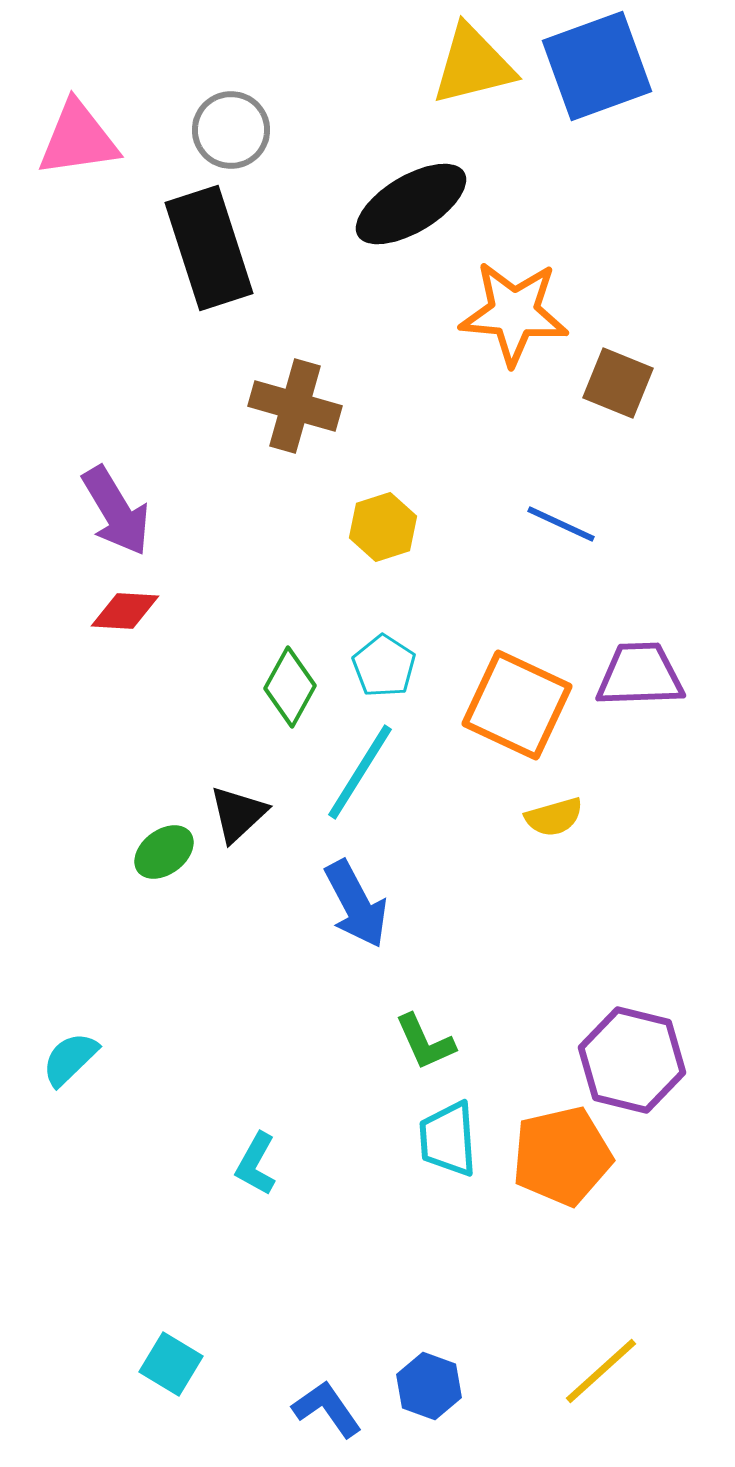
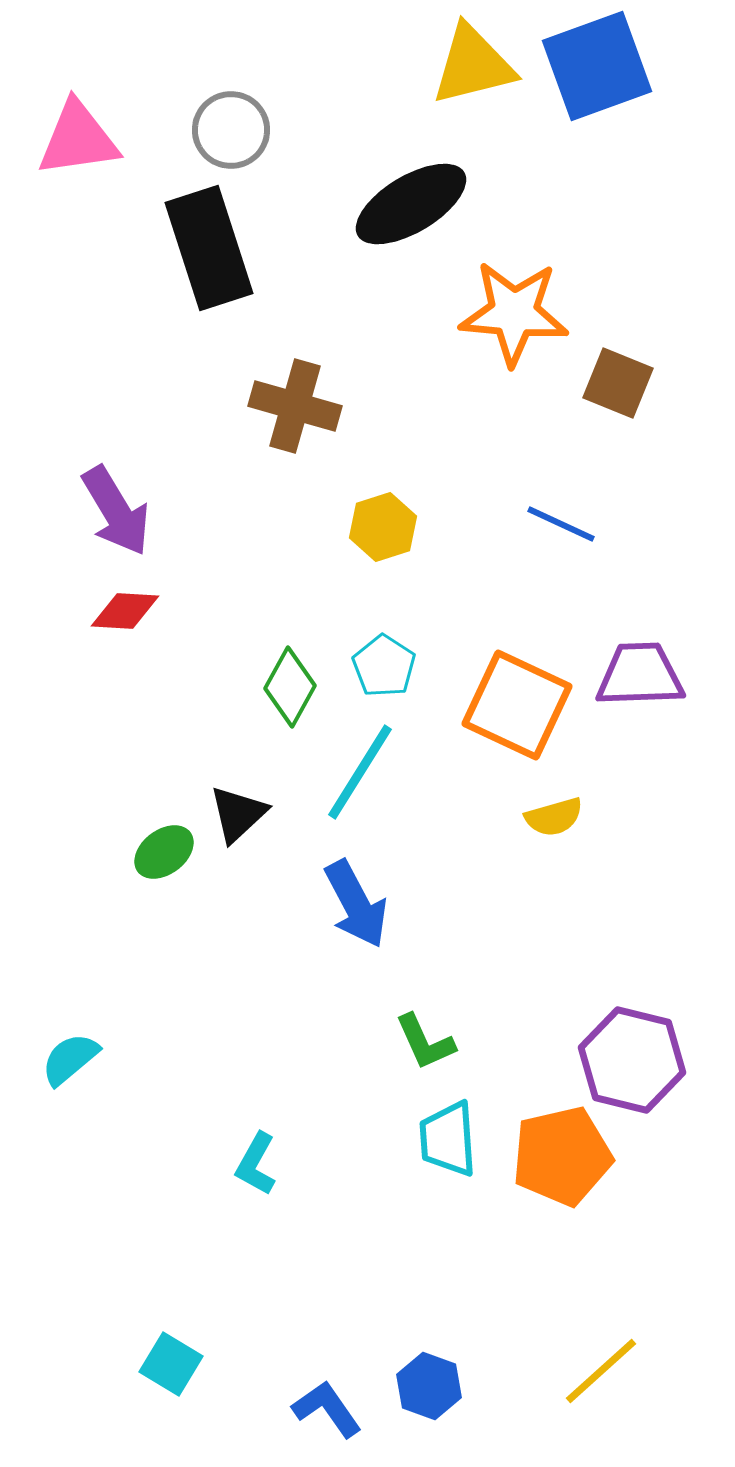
cyan semicircle: rotated 4 degrees clockwise
